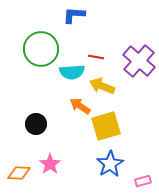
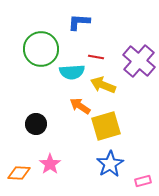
blue L-shape: moved 5 px right, 7 px down
yellow arrow: moved 1 px right, 1 px up
